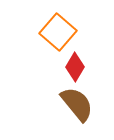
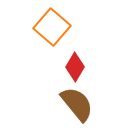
orange square: moved 6 px left, 5 px up
